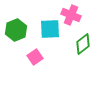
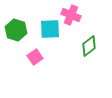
green hexagon: rotated 20 degrees counterclockwise
green diamond: moved 6 px right, 2 px down
